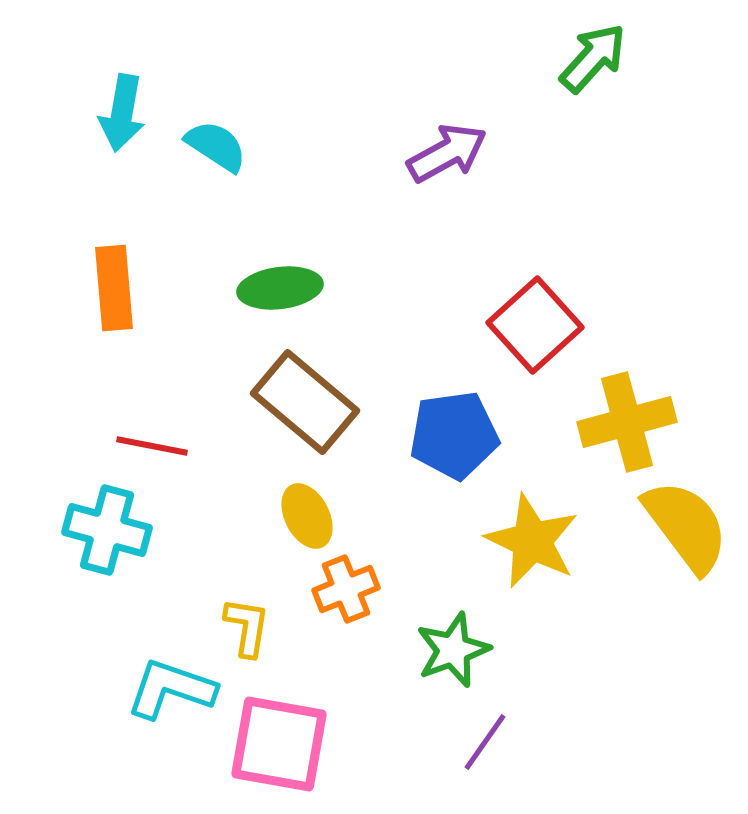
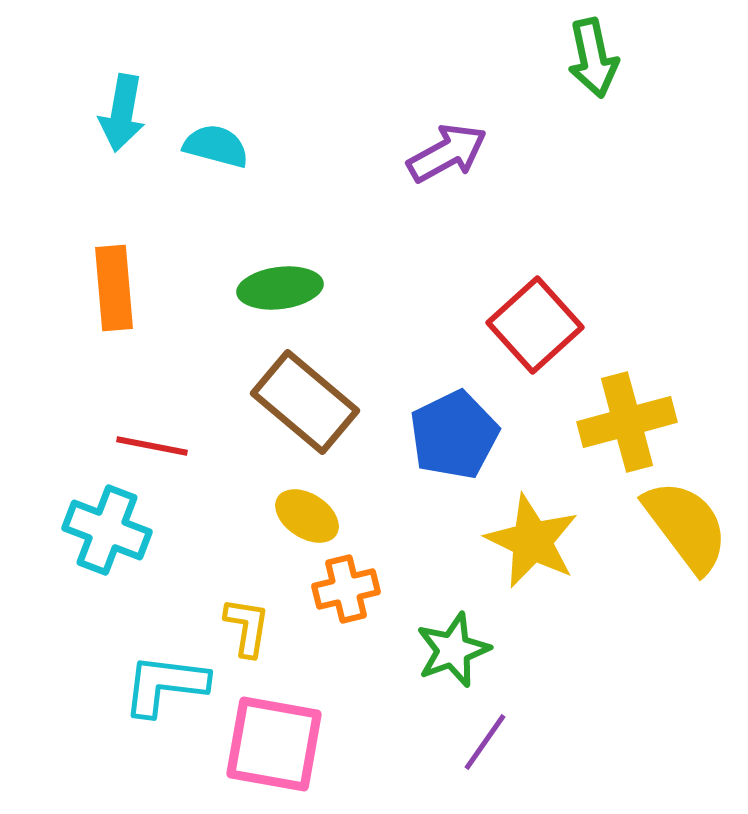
green arrow: rotated 126 degrees clockwise
cyan semicircle: rotated 18 degrees counterclockwise
blue pentagon: rotated 18 degrees counterclockwise
yellow ellipse: rotated 30 degrees counterclockwise
cyan cross: rotated 6 degrees clockwise
orange cross: rotated 8 degrees clockwise
cyan L-shape: moved 6 px left, 4 px up; rotated 12 degrees counterclockwise
pink square: moved 5 px left
